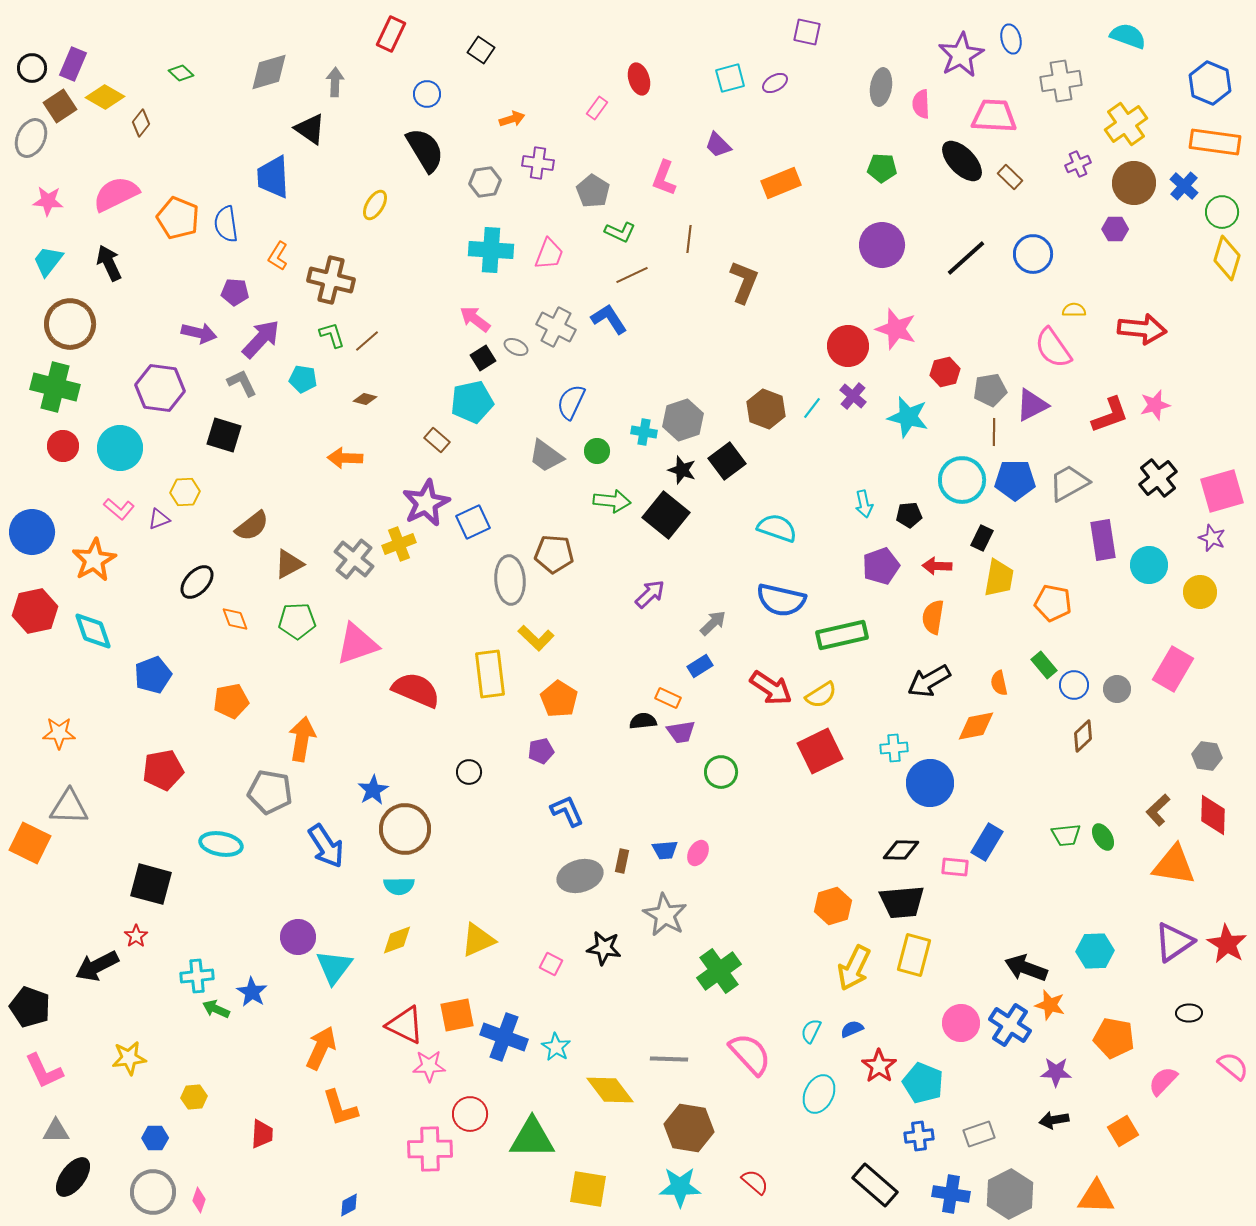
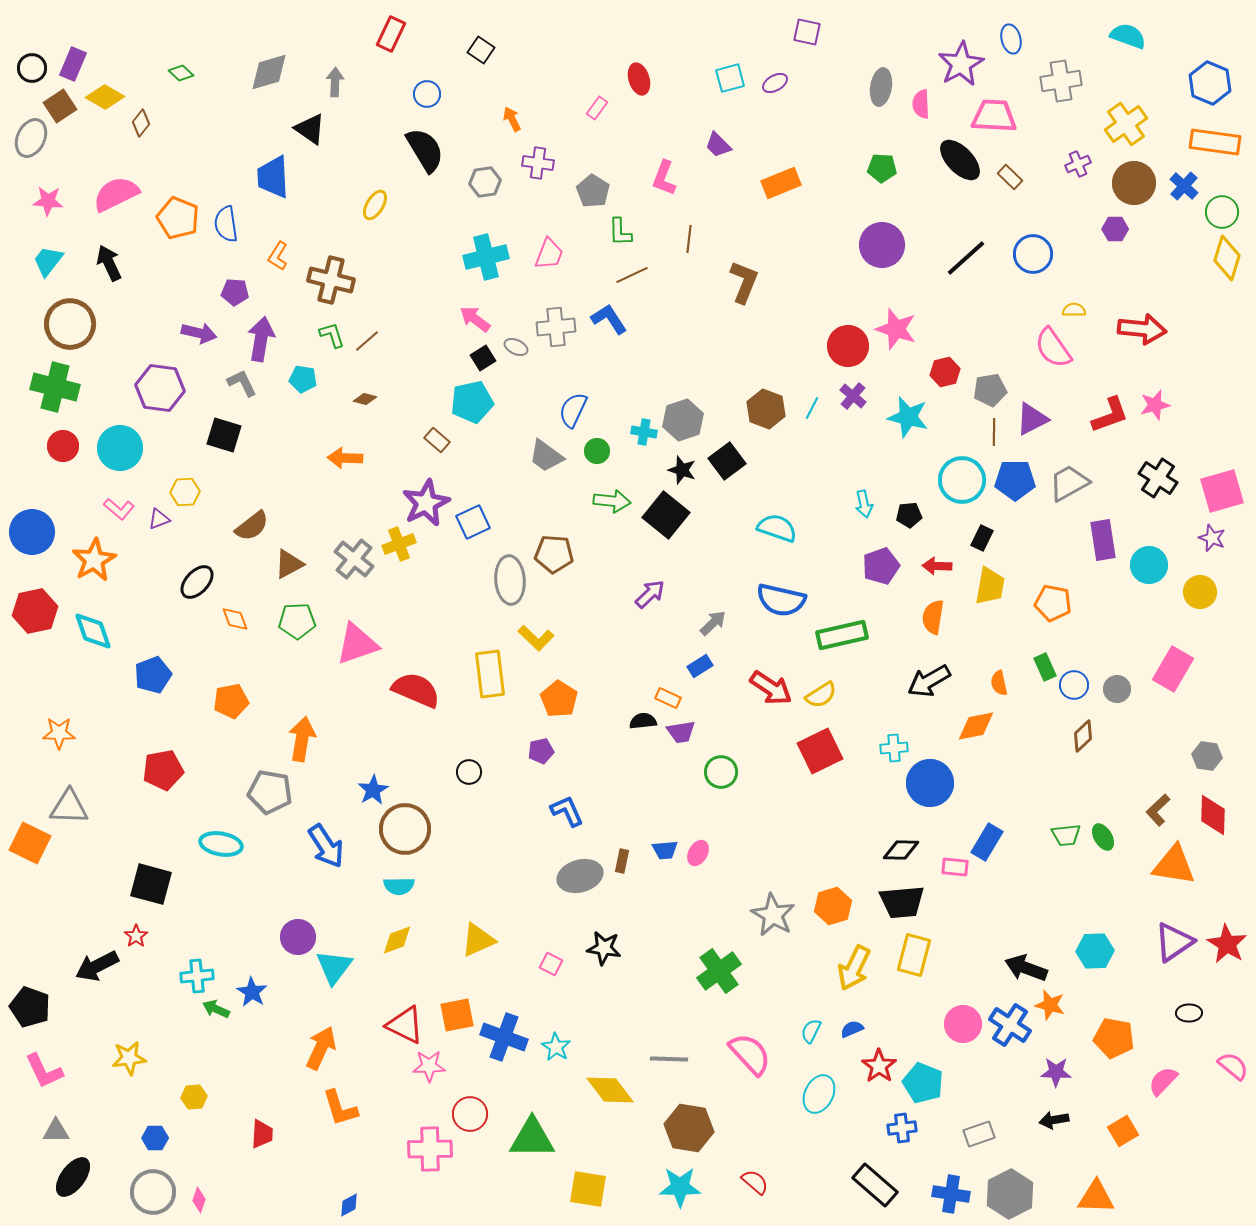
purple star at (961, 55): moved 9 px down
orange arrow at (512, 119): rotated 100 degrees counterclockwise
black ellipse at (962, 161): moved 2 px left, 1 px up
green L-shape at (620, 232): rotated 64 degrees clockwise
cyan cross at (491, 250): moved 5 px left, 7 px down; rotated 18 degrees counterclockwise
gray cross at (556, 327): rotated 33 degrees counterclockwise
purple arrow at (261, 339): rotated 33 degrees counterclockwise
blue semicircle at (571, 402): moved 2 px right, 8 px down
purple triangle at (1032, 405): moved 14 px down
cyan line at (812, 408): rotated 10 degrees counterclockwise
black cross at (1158, 478): rotated 18 degrees counterclockwise
yellow trapezoid at (999, 578): moved 9 px left, 8 px down
green rectangle at (1044, 665): moved 1 px right, 2 px down; rotated 16 degrees clockwise
gray star at (665, 915): moved 108 px right
pink circle at (961, 1023): moved 2 px right, 1 px down
blue cross at (919, 1136): moved 17 px left, 8 px up
